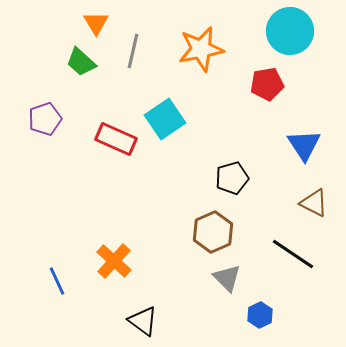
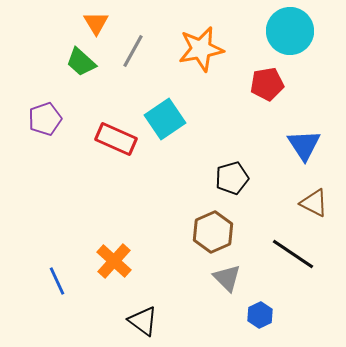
gray line: rotated 16 degrees clockwise
